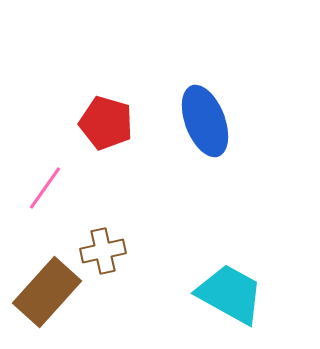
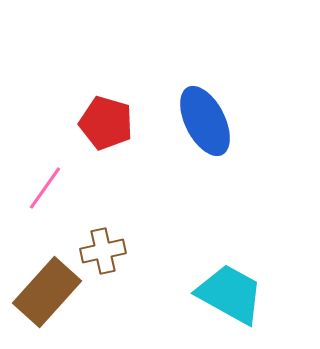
blue ellipse: rotated 6 degrees counterclockwise
